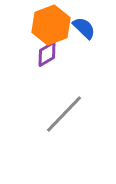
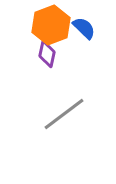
purple diamond: rotated 48 degrees counterclockwise
gray line: rotated 9 degrees clockwise
